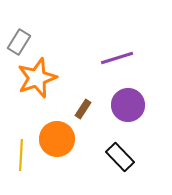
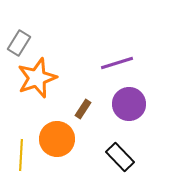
gray rectangle: moved 1 px down
purple line: moved 5 px down
purple circle: moved 1 px right, 1 px up
